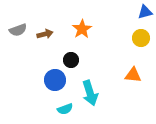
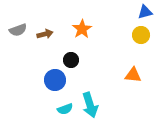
yellow circle: moved 3 px up
cyan arrow: moved 12 px down
